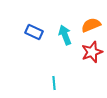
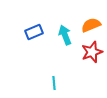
blue rectangle: rotated 48 degrees counterclockwise
